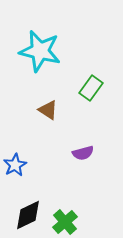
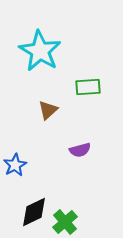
cyan star: rotated 18 degrees clockwise
green rectangle: moved 3 px left, 1 px up; rotated 50 degrees clockwise
brown triangle: rotated 45 degrees clockwise
purple semicircle: moved 3 px left, 3 px up
black diamond: moved 6 px right, 3 px up
